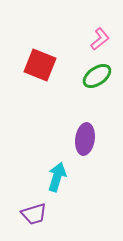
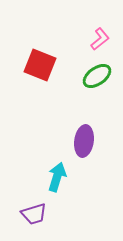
purple ellipse: moved 1 px left, 2 px down
